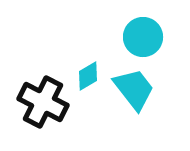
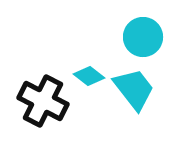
cyan diamond: moved 1 px right; rotated 68 degrees clockwise
black cross: moved 1 px up
